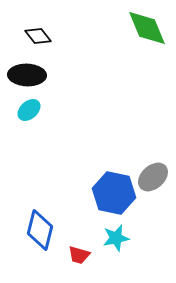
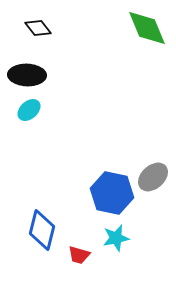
black diamond: moved 8 px up
blue hexagon: moved 2 px left
blue diamond: moved 2 px right
